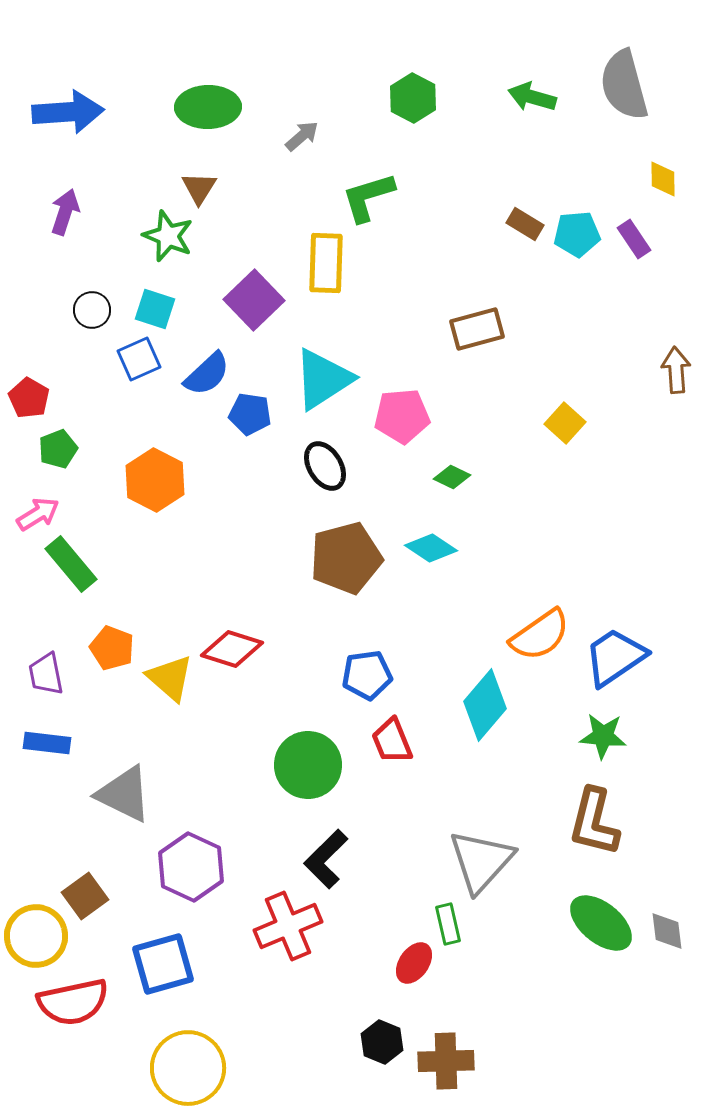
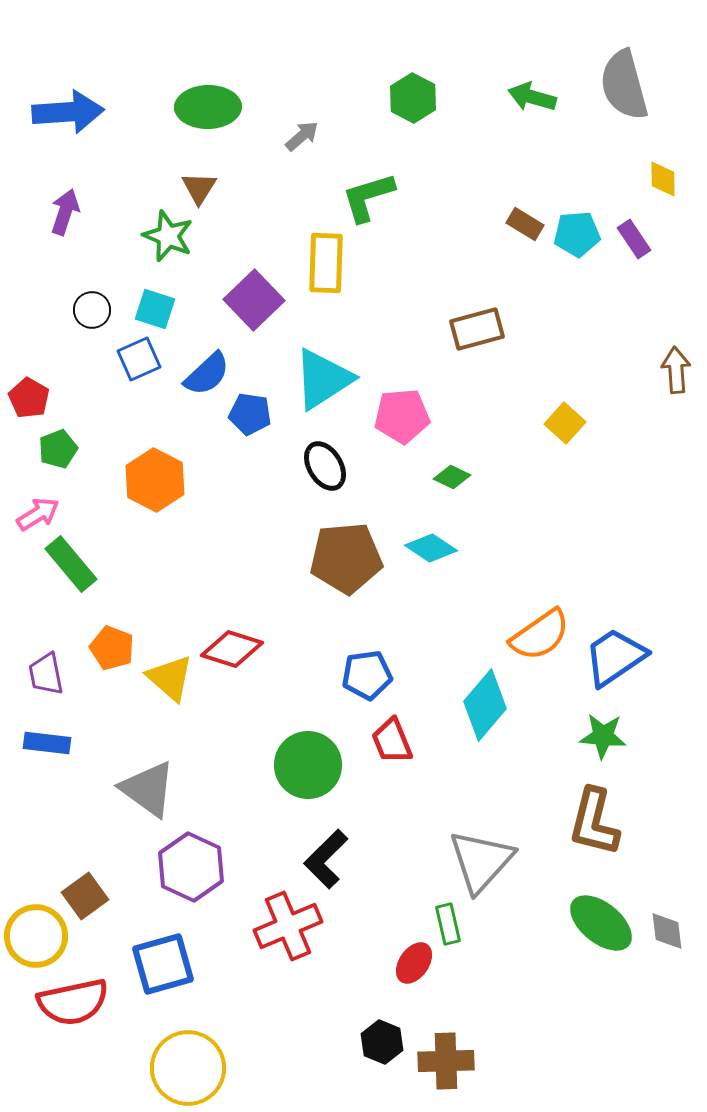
brown pentagon at (346, 558): rotated 10 degrees clockwise
gray triangle at (124, 794): moved 24 px right, 5 px up; rotated 10 degrees clockwise
